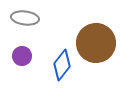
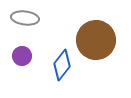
brown circle: moved 3 px up
